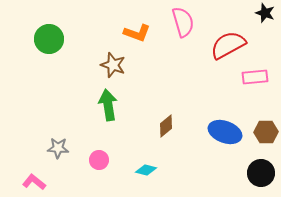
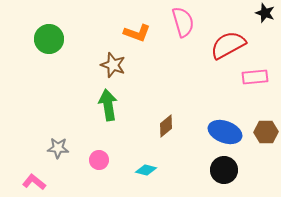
black circle: moved 37 px left, 3 px up
